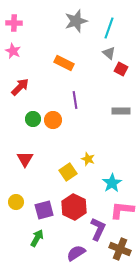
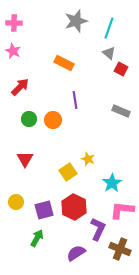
gray rectangle: rotated 24 degrees clockwise
green circle: moved 4 px left
